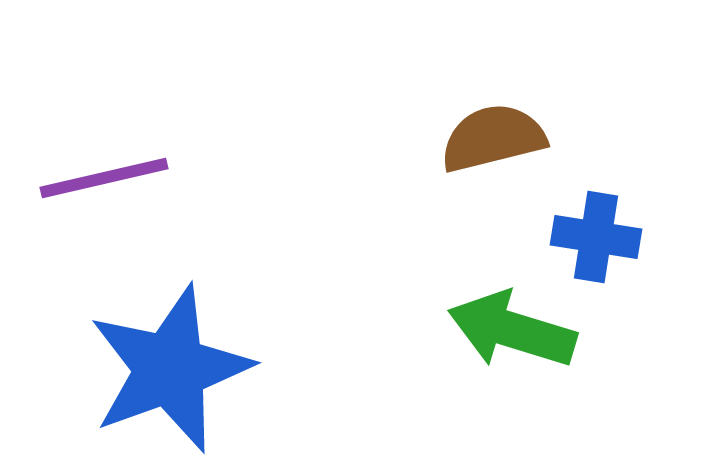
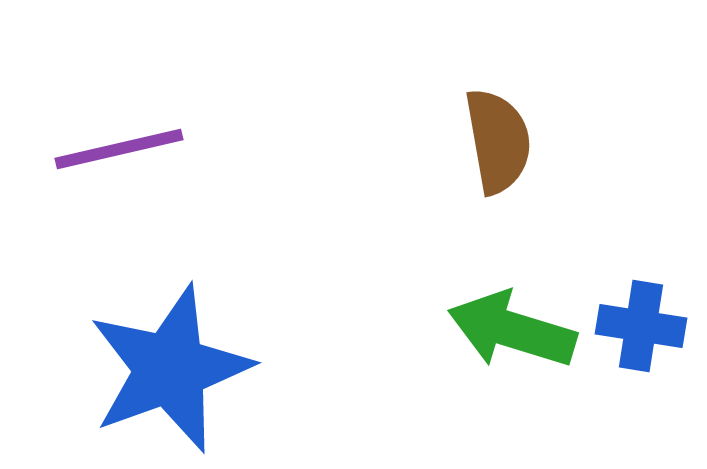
brown semicircle: moved 5 px right, 3 px down; rotated 94 degrees clockwise
purple line: moved 15 px right, 29 px up
blue cross: moved 45 px right, 89 px down
